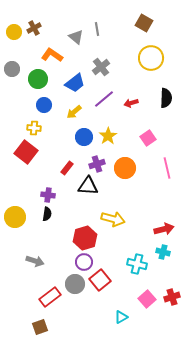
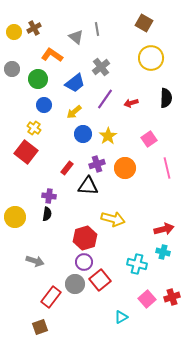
purple line at (104, 99): moved 1 px right; rotated 15 degrees counterclockwise
yellow cross at (34, 128): rotated 32 degrees clockwise
blue circle at (84, 137): moved 1 px left, 3 px up
pink square at (148, 138): moved 1 px right, 1 px down
purple cross at (48, 195): moved 1 px right, 1 px down
red rectangle at (50, 297): moved 1 px right; rotated 15 degrees counterclockwise
